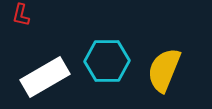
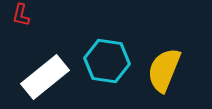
cyan hexagon: rotated 9 degrees clockwise
white rectangle: rotated 9 degrees counterclockwise
